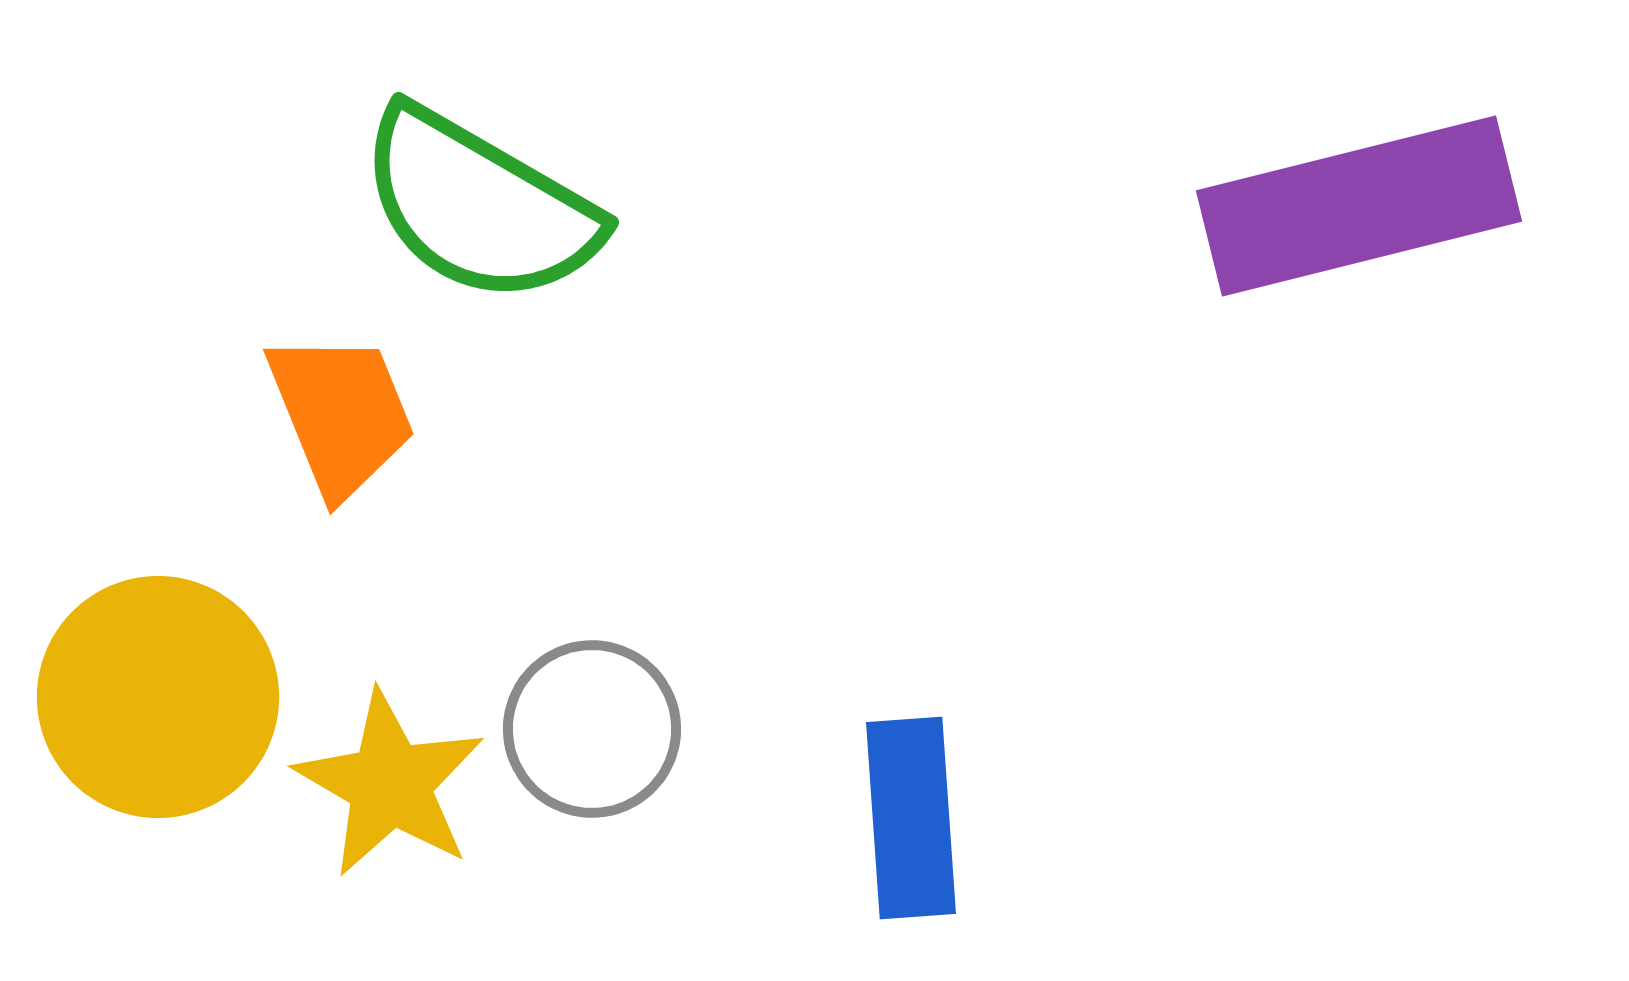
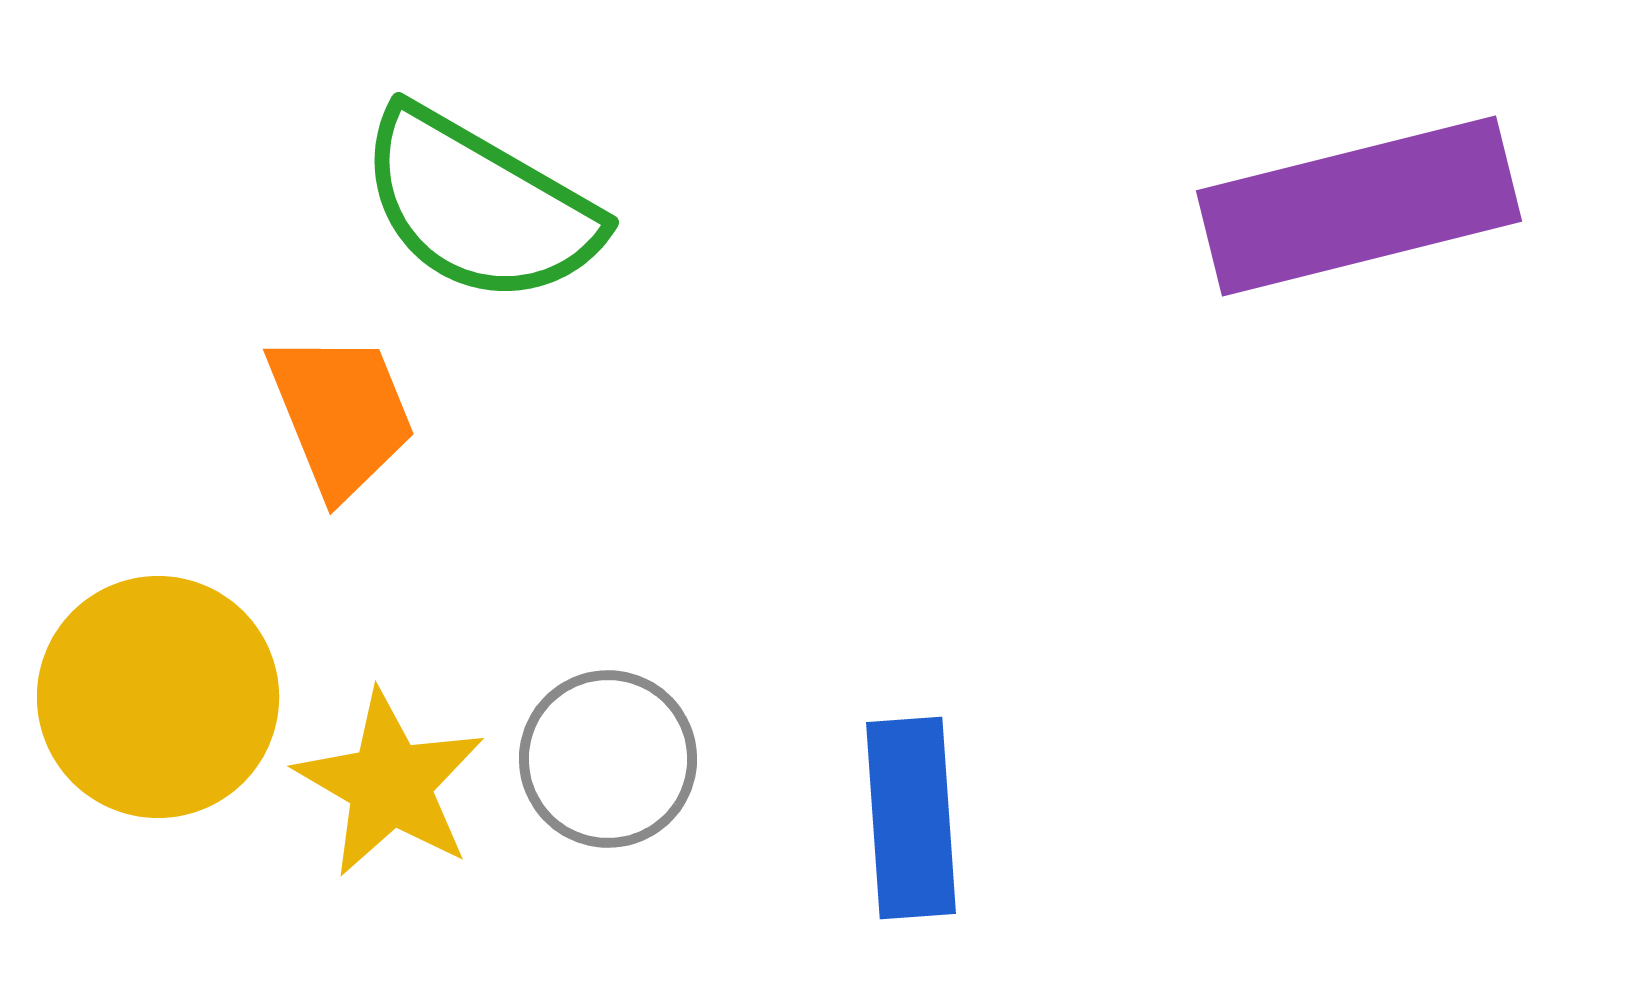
gray circle: moved 16 px right, 30 px down
